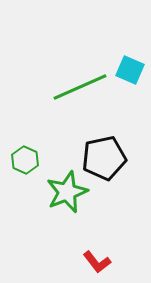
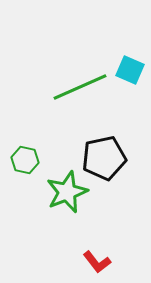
green hexagon: rotated 12 degrees counterclockwise
